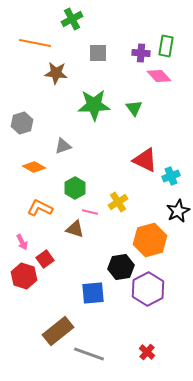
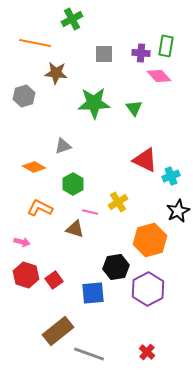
gray square: moved 6 px right, 1 px down
green star: moved 2 px up
gray hexagon: moved 2 px right, 27 px up
green hexagon: moved 2 px left, 4 px up
pink arrow: rotated 49 degrees counterclockwise
red square: moved 9 px right, 21 px down
black hexagon: moved 5 px left
red hexagon: moved 2 px right, 1 px up
